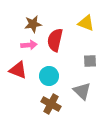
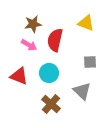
pink arrow: rotated 35 degrees clockwise
gray square: moved 1 px down
red triangle: moved 1 px right, 6 px down
cyan circle: moved 3 px up
brown cross: rotated 12 degrees clockwise
